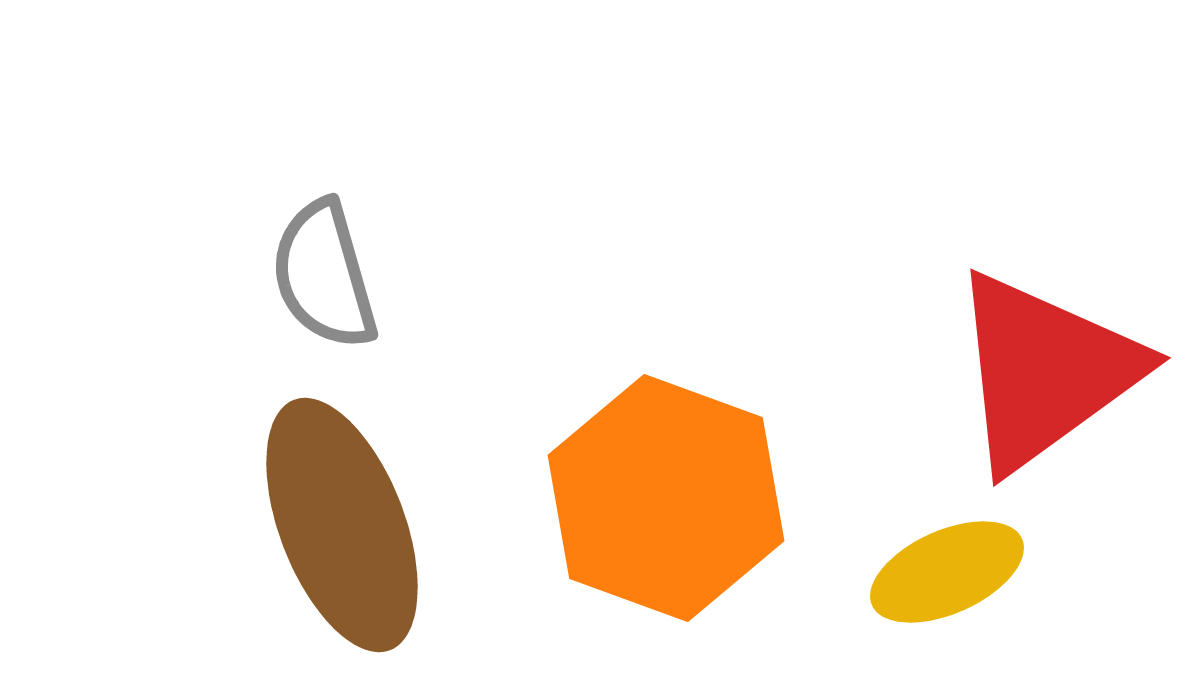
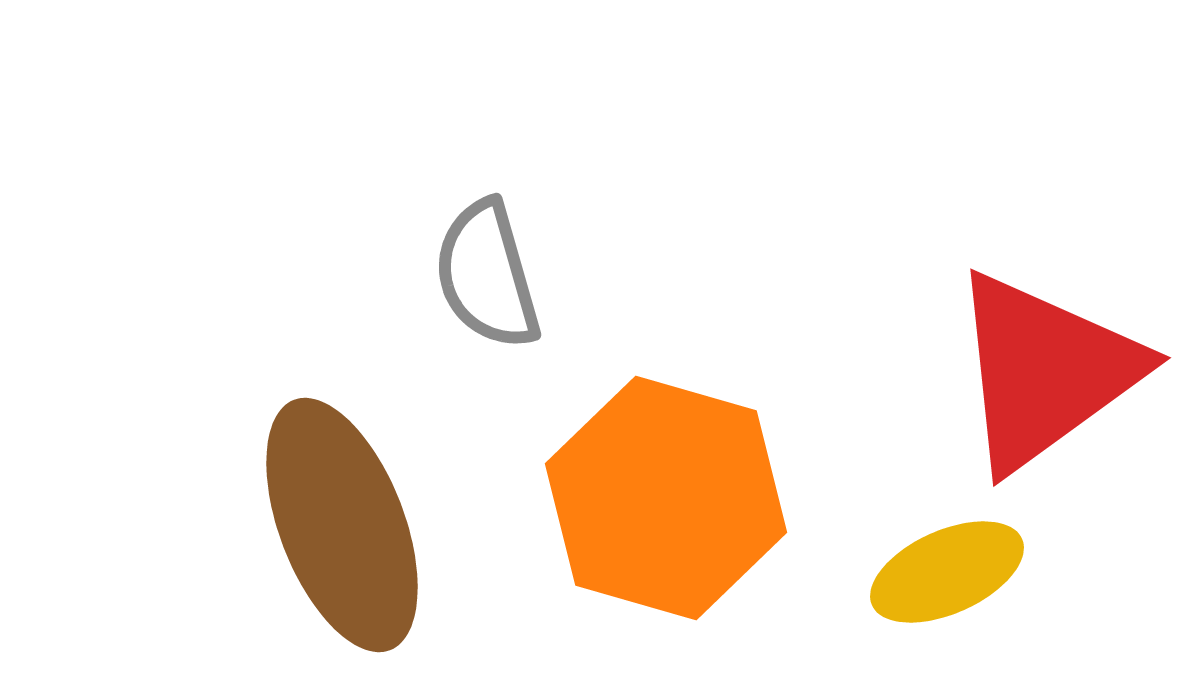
gray semicircle: moved 163 px right
orange hexagon: rotated 4 degrees counterclockwise
